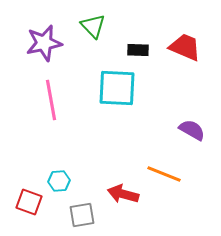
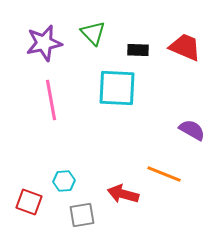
green triangle: moved 7 px down
cyan hexagon: moved 5 px right
